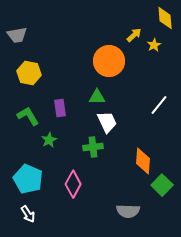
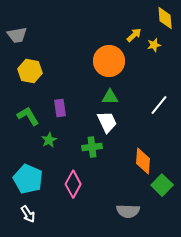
yellow star: rotated 16 degrees clockwise
yellow hexagon: moved 1 px right, 2 px up
green triangle: moved 13 px right
green cross: moved 1 px left
